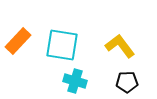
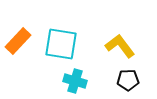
cyan square: moved 1 px left, 1 px up
black pentagon: moved 1 px right, 2 px up
